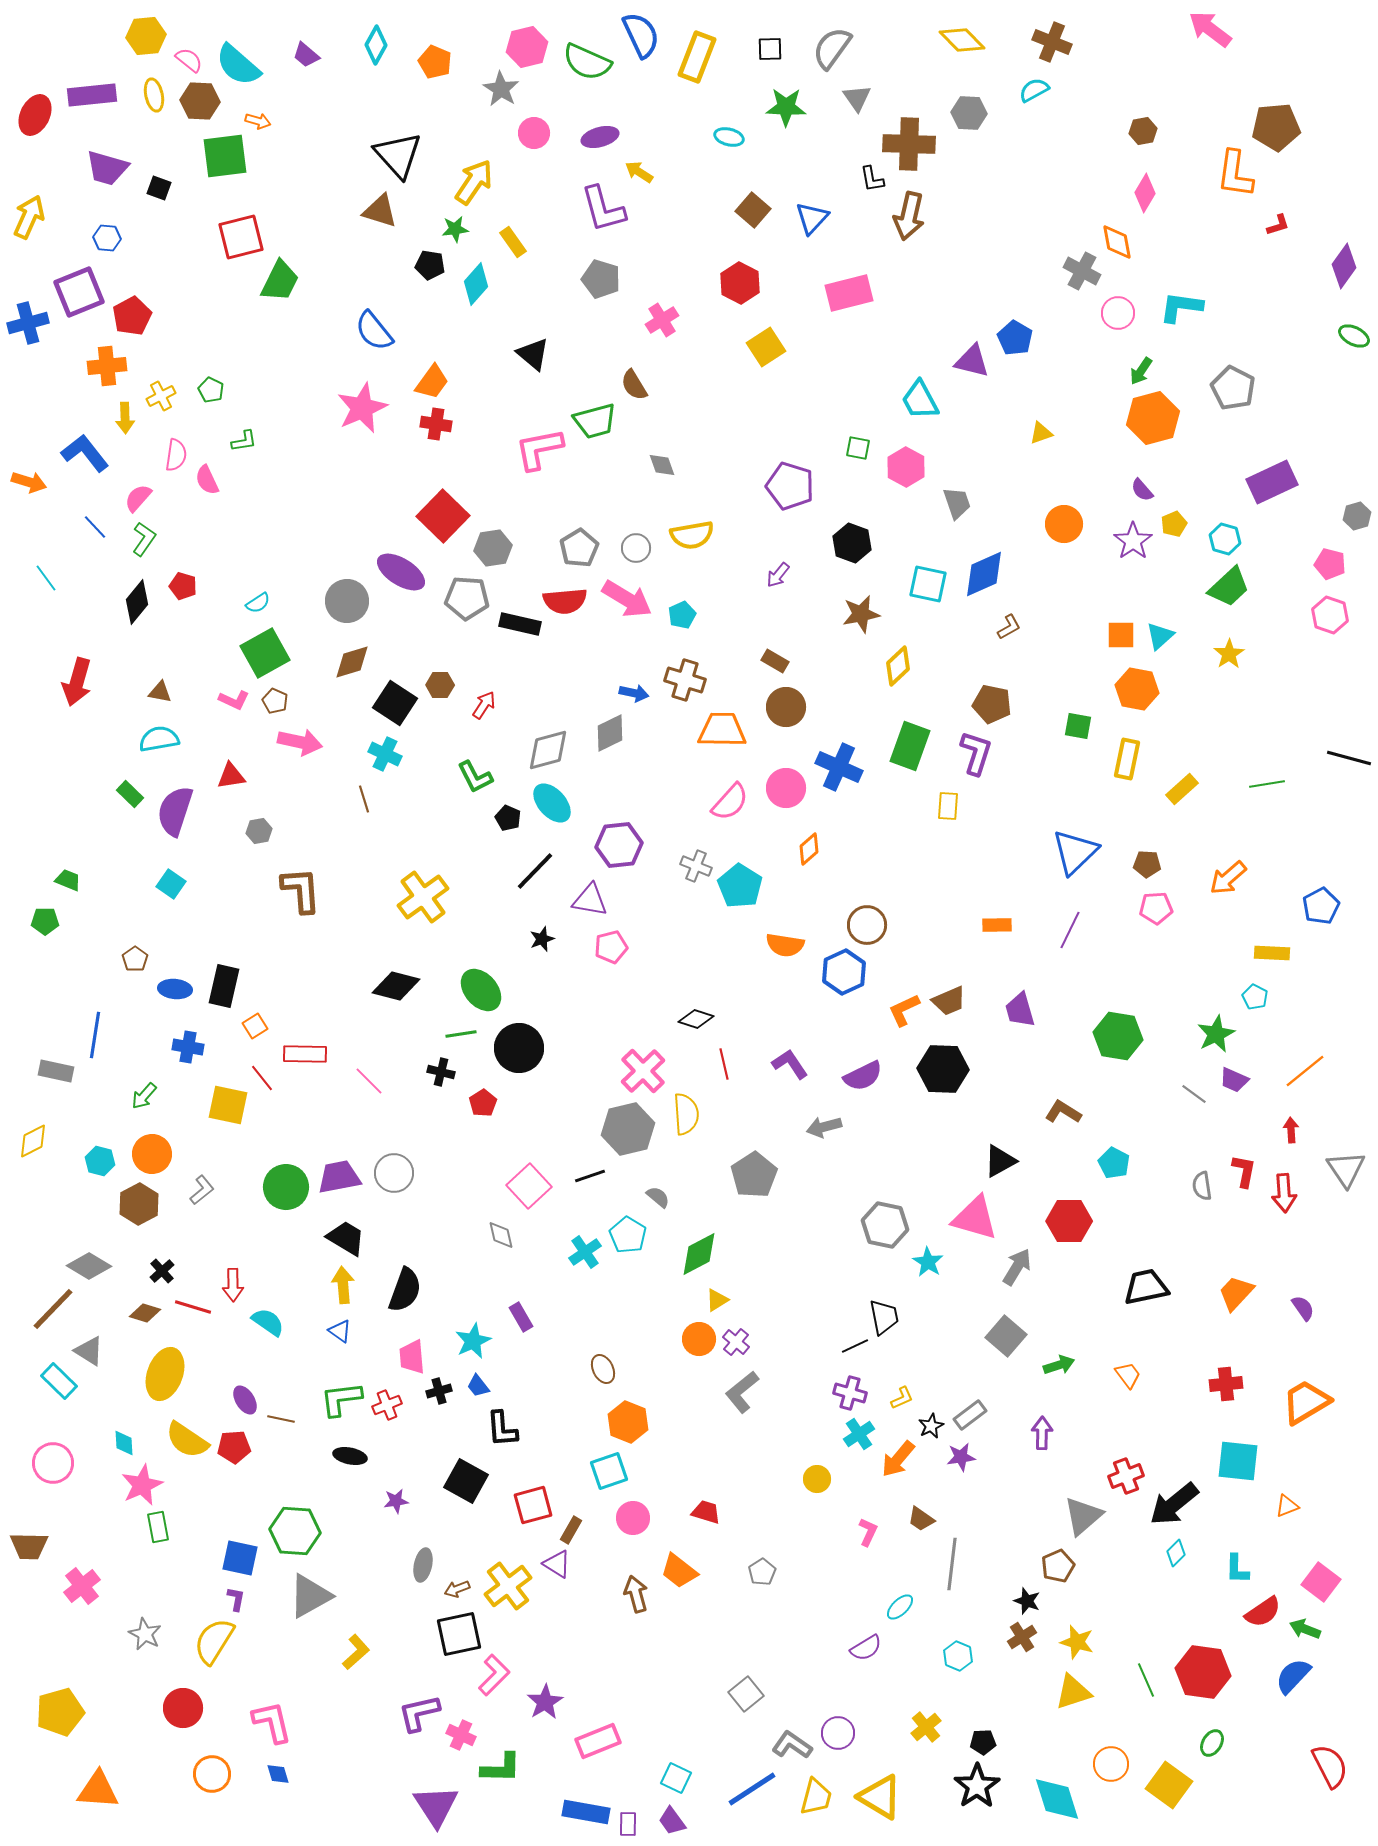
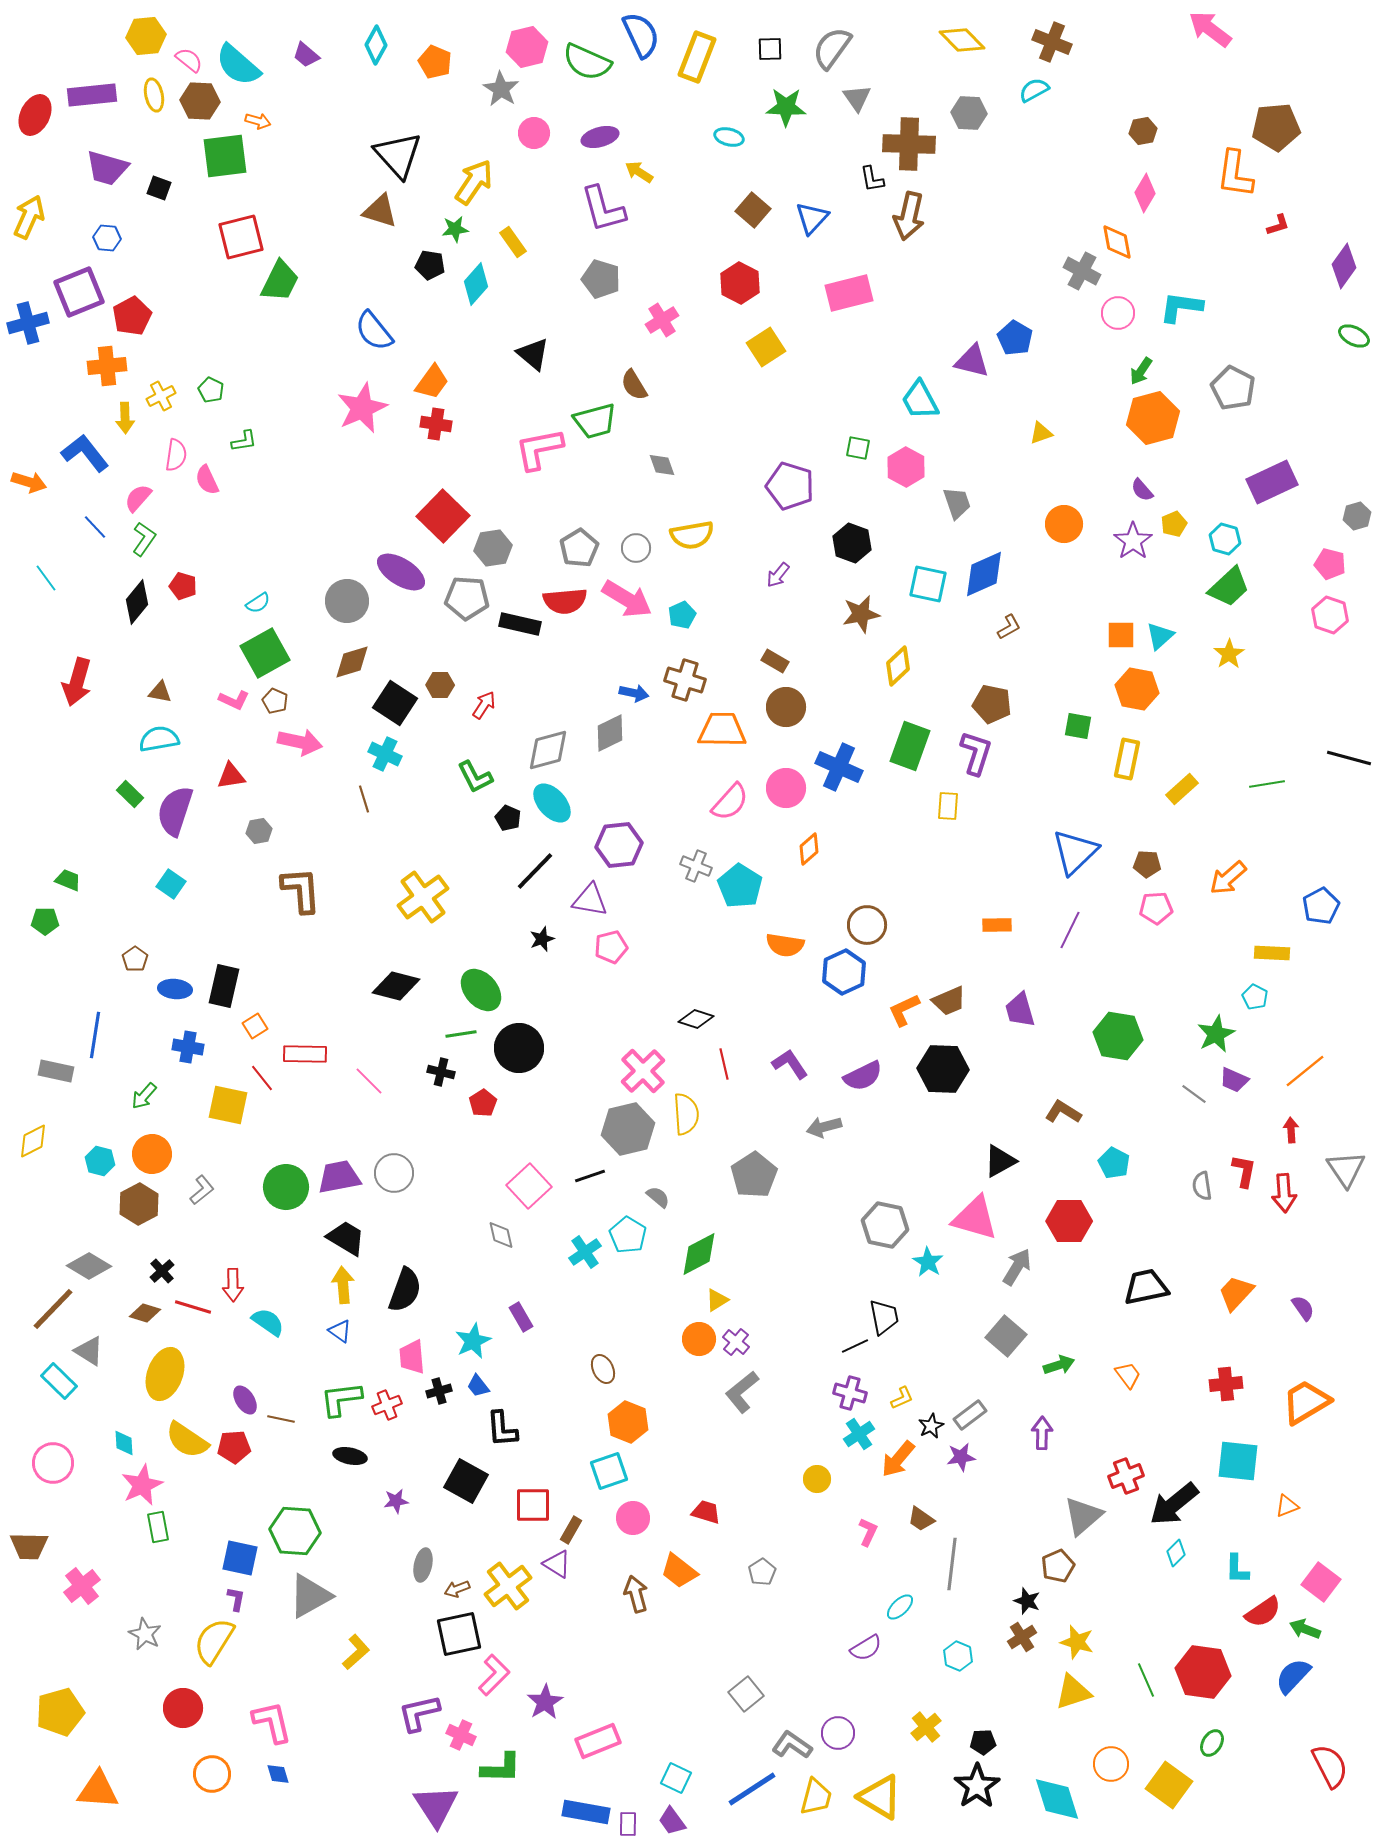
red square at (533, 1505): rotated 15 degrees clockwise
